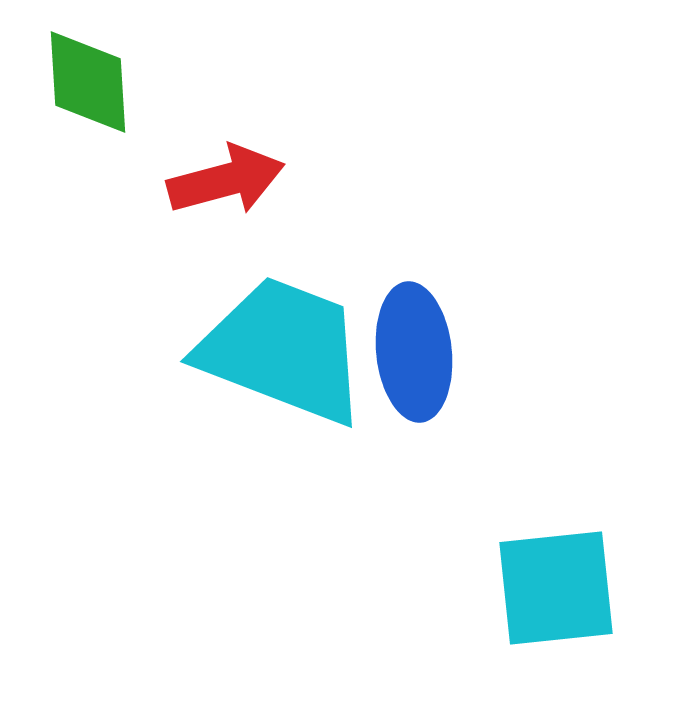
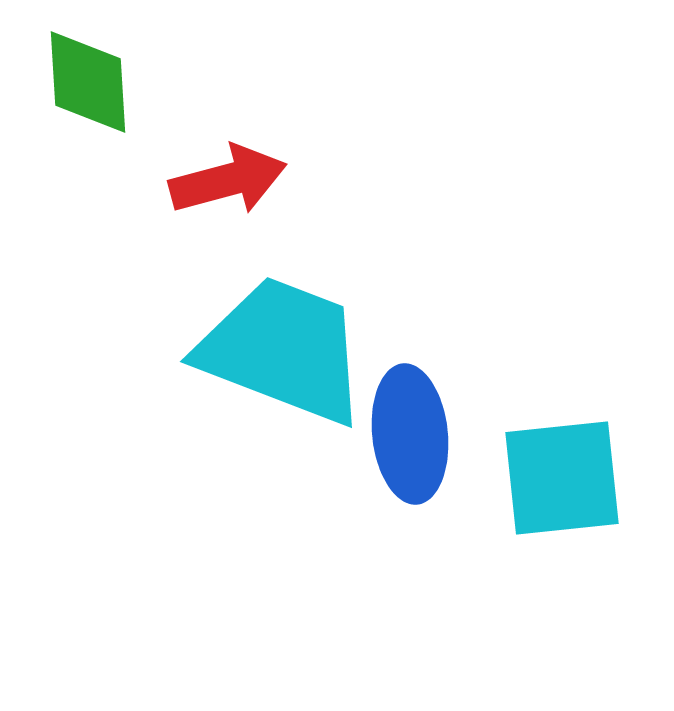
red arrow: moved 2 px right
blue ellipse: moved 4 px left, 82 px down
cyan square: moved 6 px right, 110 px up
